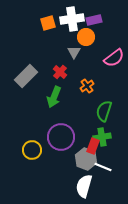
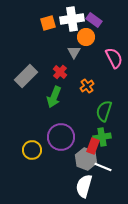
purple rectangle: rotated 49 degrees clockwise
pink semicircle: rotated 80 degrees counterclockwise
